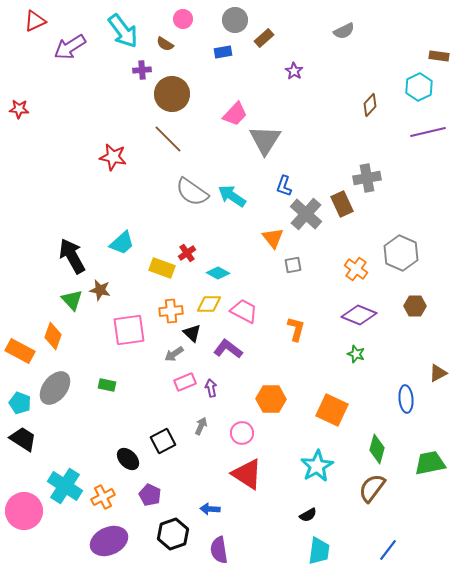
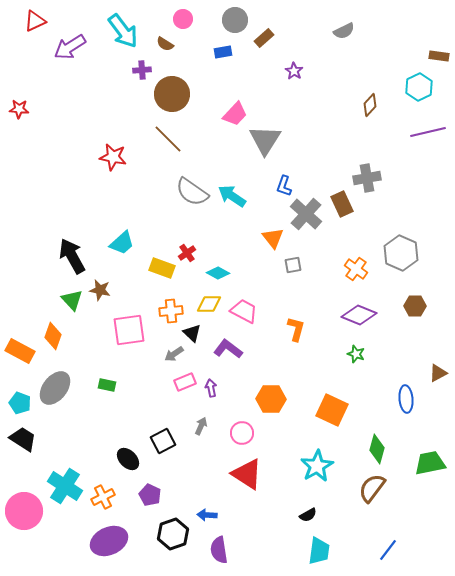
blue arrow at (210, 509): moved 3 px left, 6 px down
